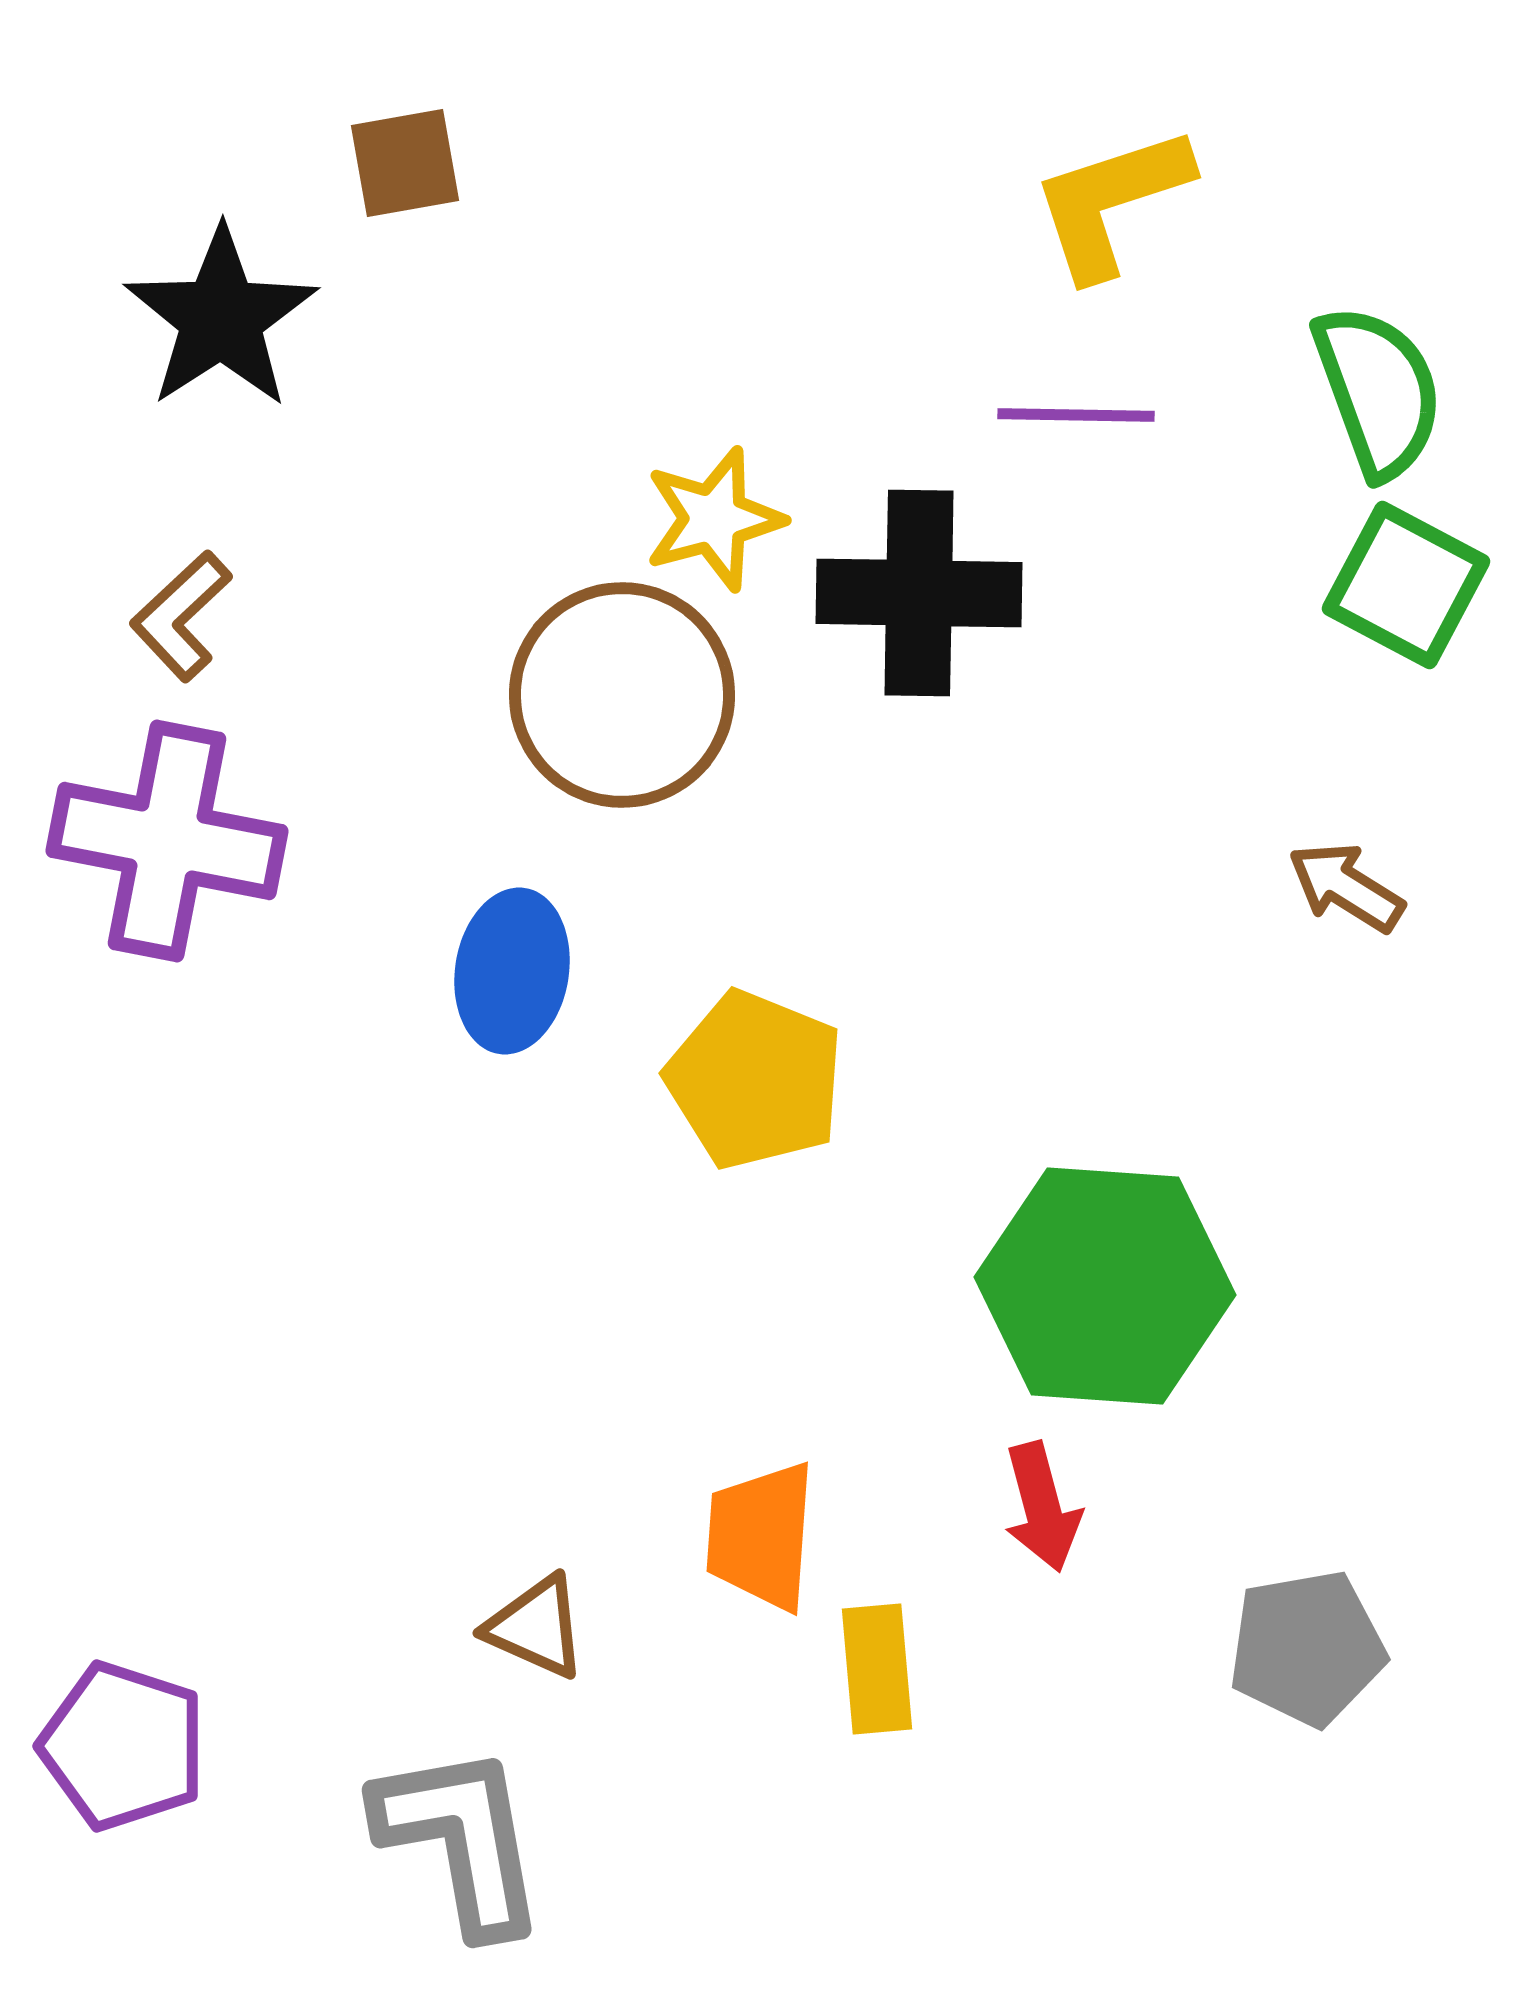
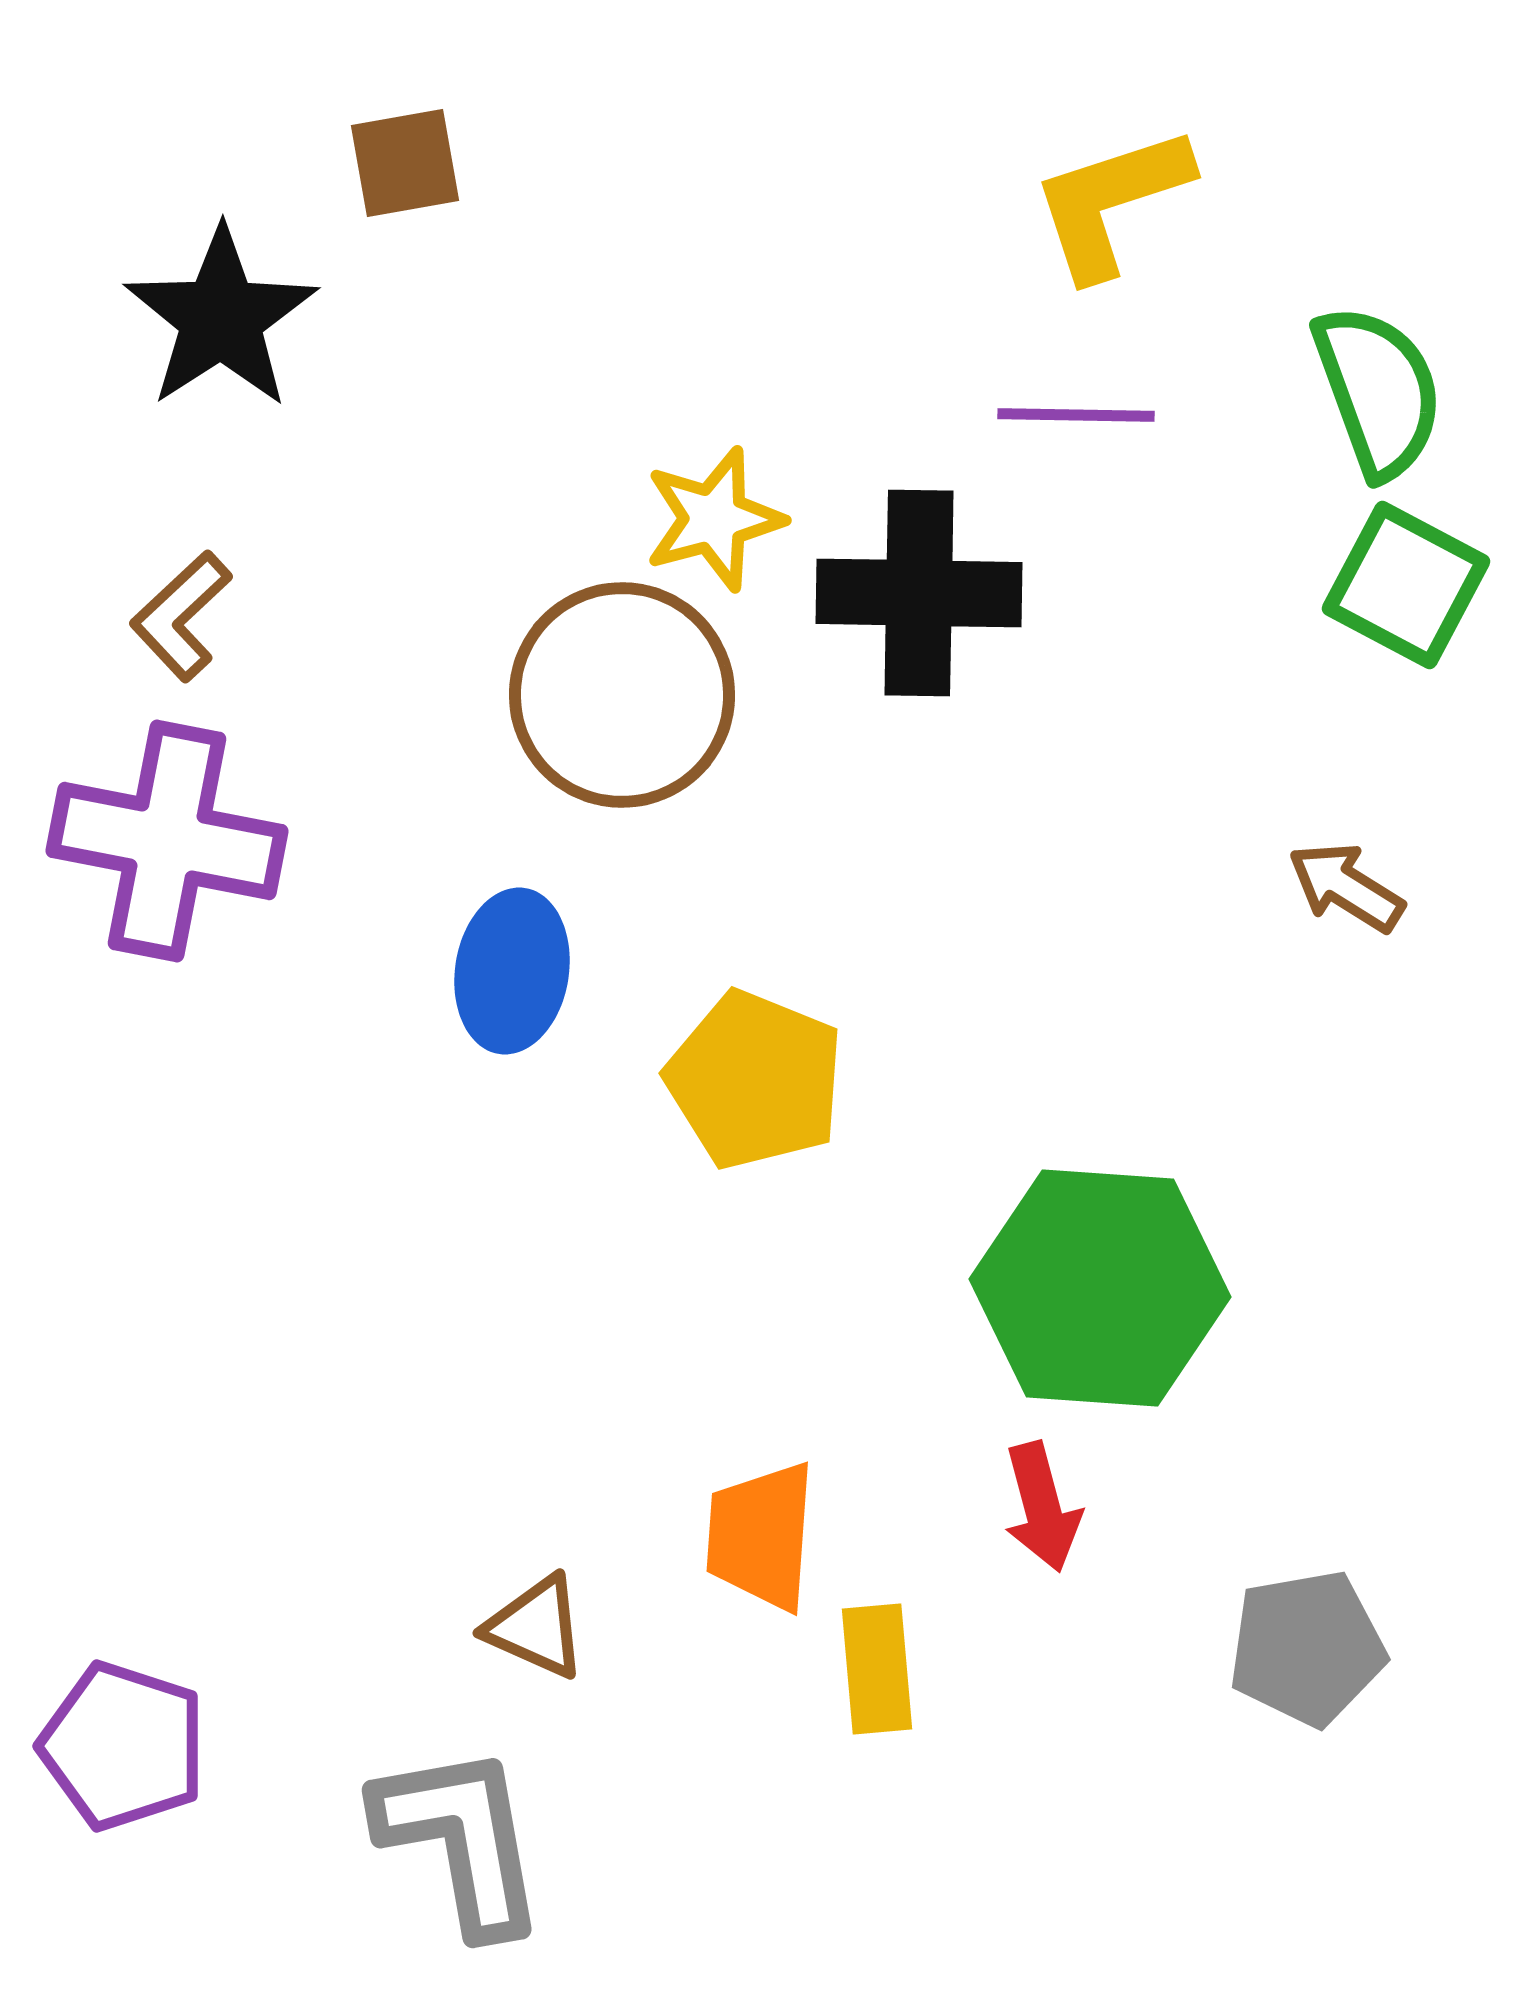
green hexagon: moved 5 px left, 2 px down
